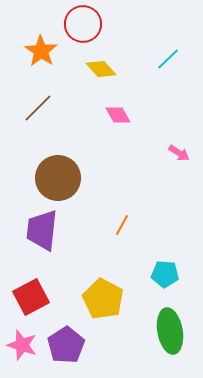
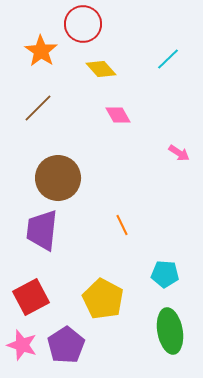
orange line: rotated 55 degrees counterclockwise
